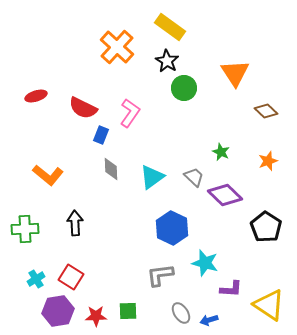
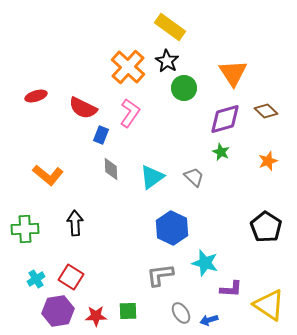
orange cross: moved 11 px right, 20 px down
orange triangle: moved 2 px left
purple diamond: moved 76 px up; rotated 60 degrees counterclockwise
